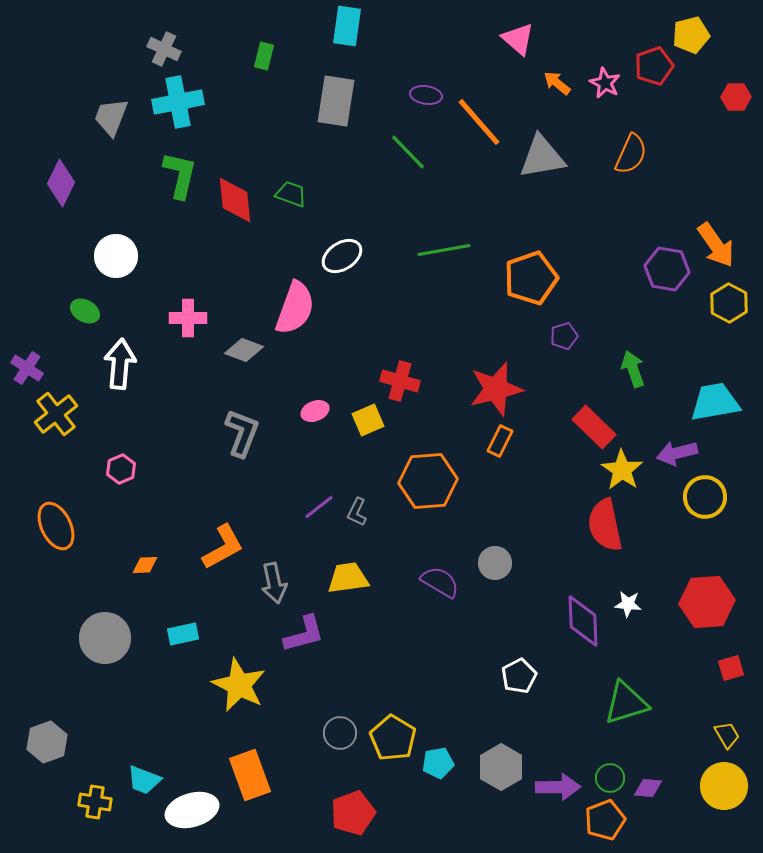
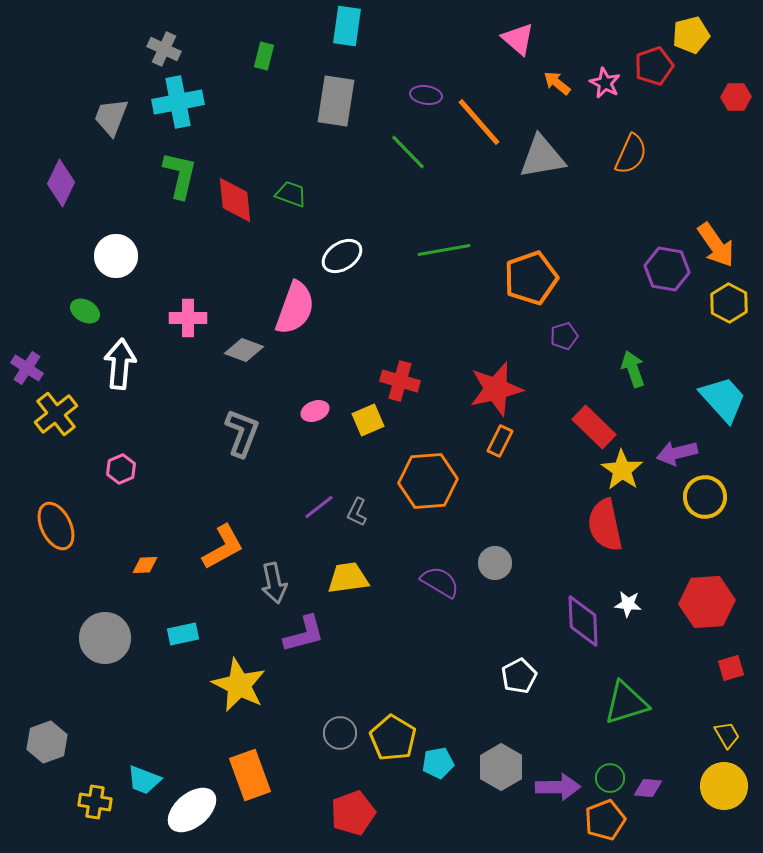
cyan trapezoid at (715, 402): moved 8 px right, 3 px up; rotated 58 degrees clockwise
white ellipse at (192, 810): rotated 24 degrees counterclockwise
